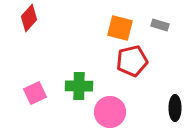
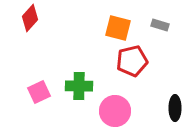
red diamond: moved 1 px right
orange square: moved 2 px left
pink square: moved 4 px right, 1 px up
pink circle: moved 5 px right, 1 px up
